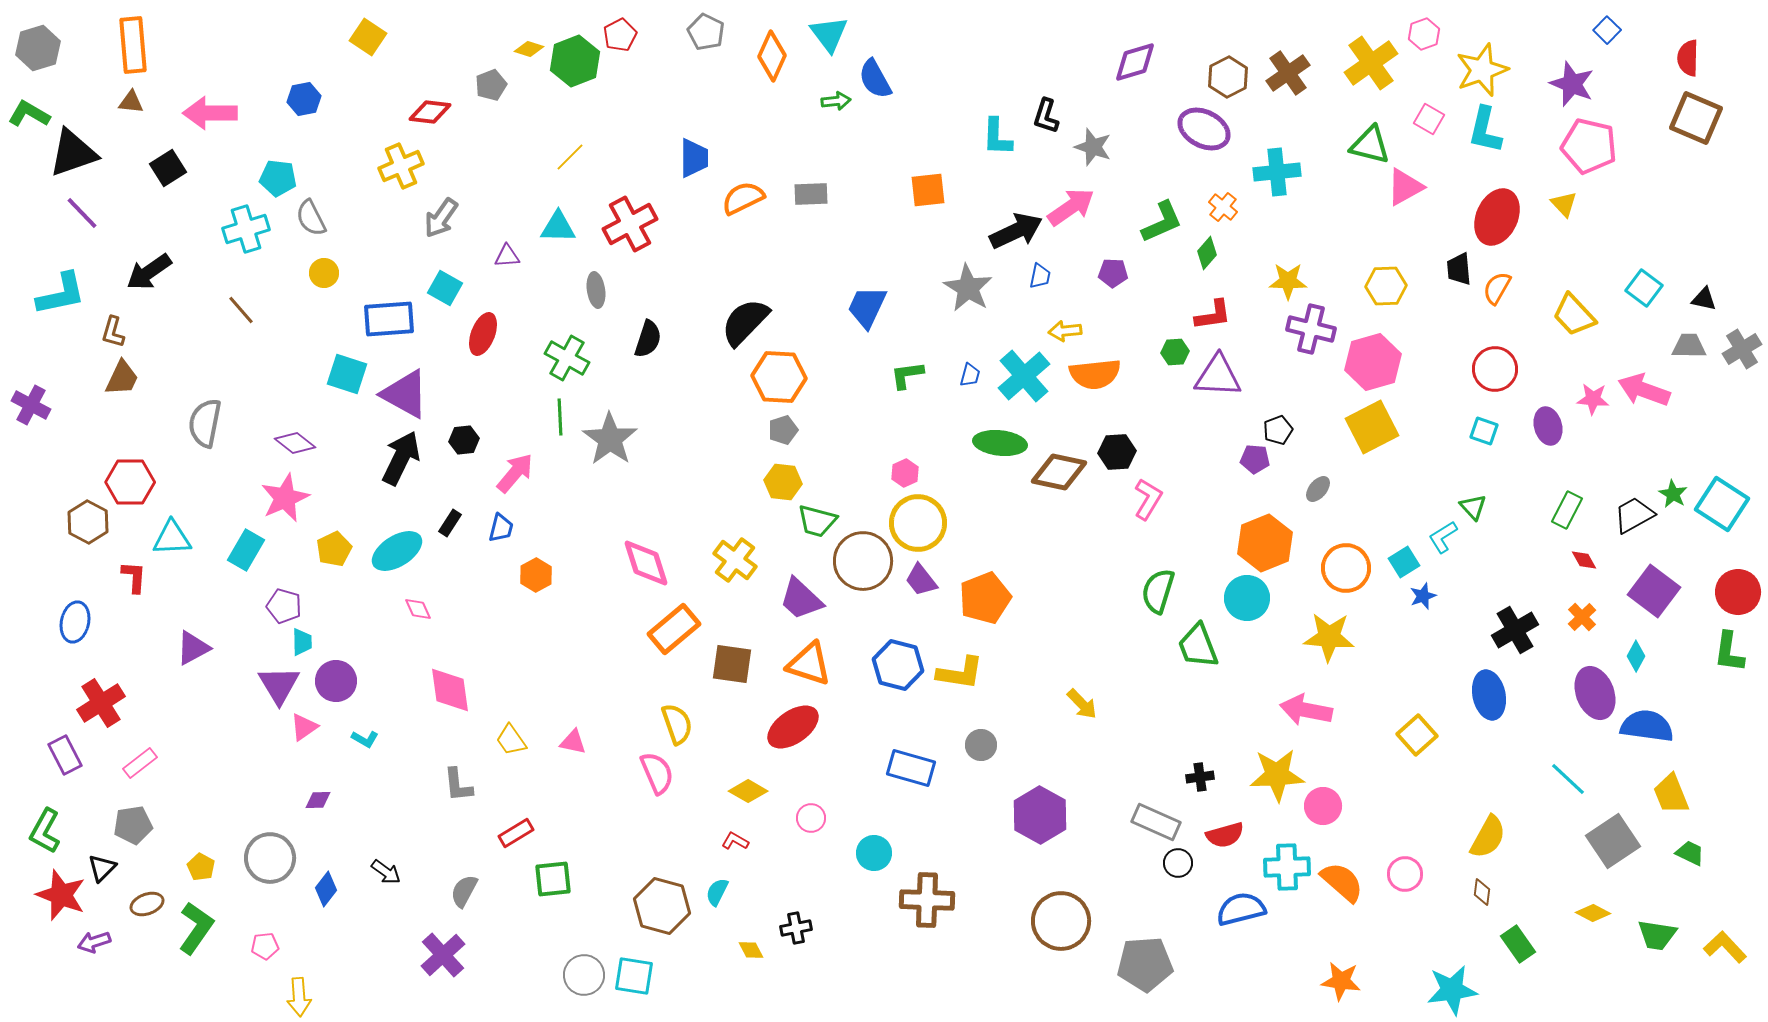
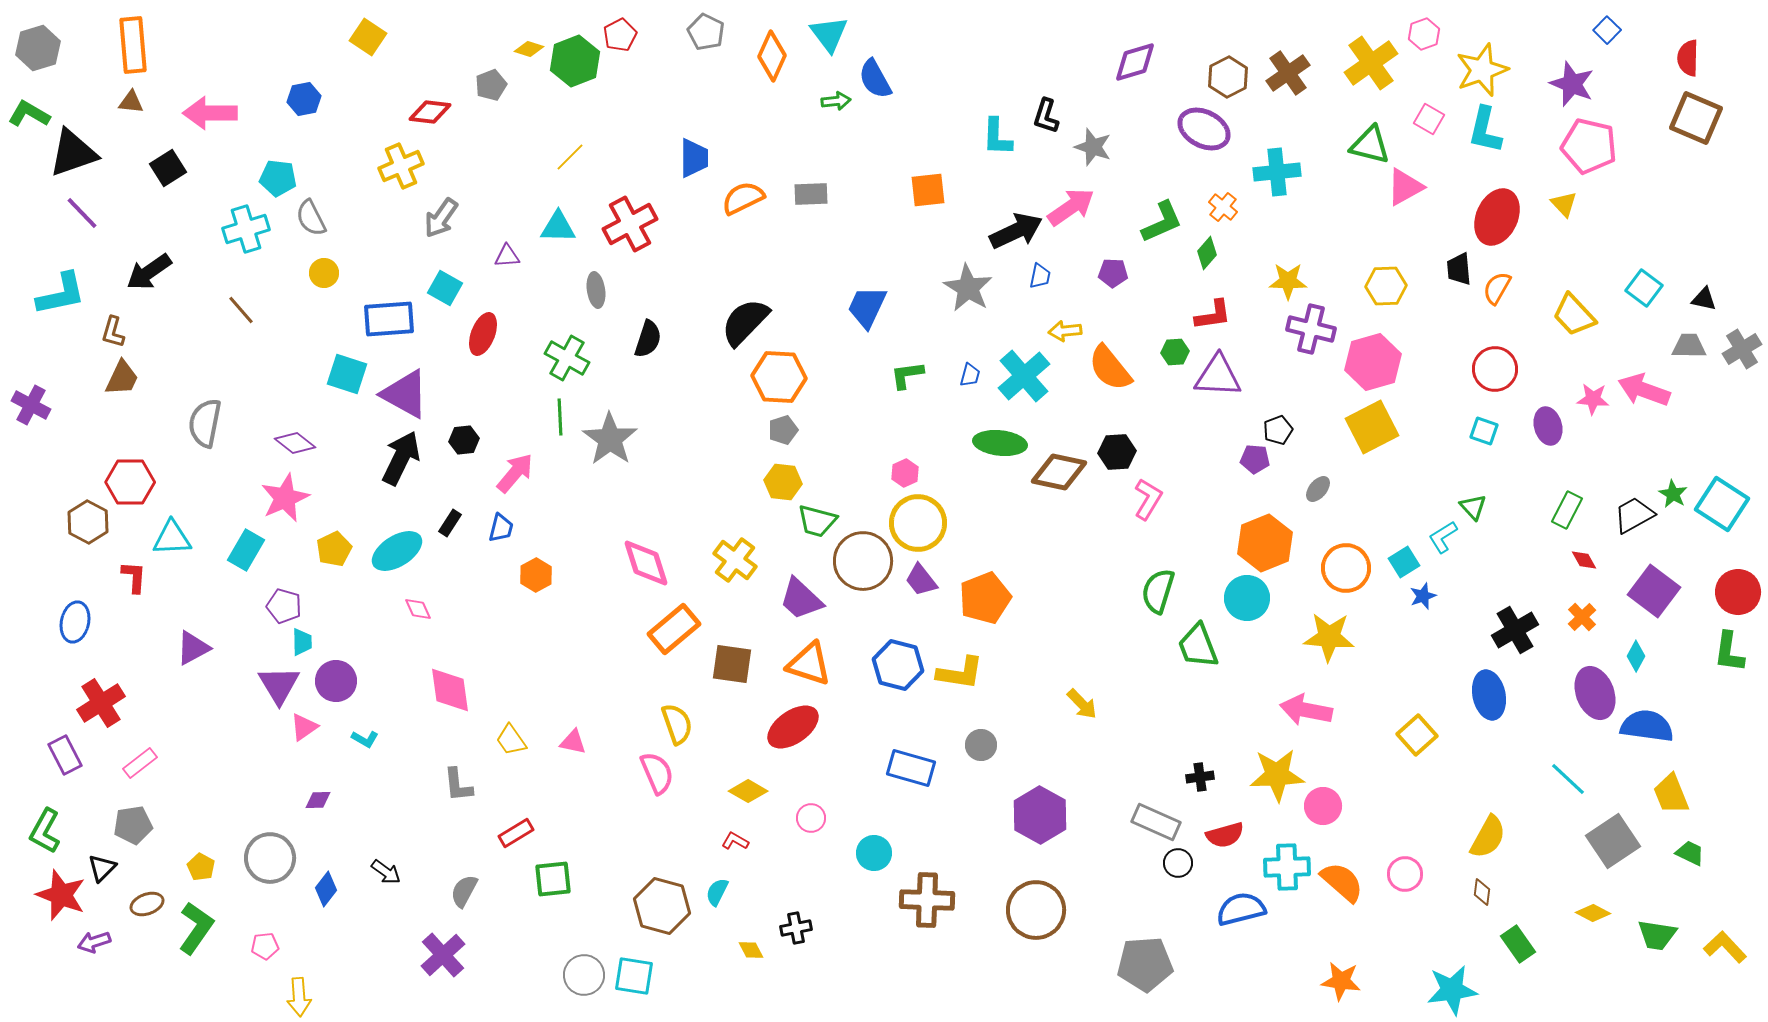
orange semicircle at (1095, 374): moved 15 px right, 6 px up; rotated 57 degrees clockwise
brown circle at (1061, 921): moved 25 px left, 11 px up
